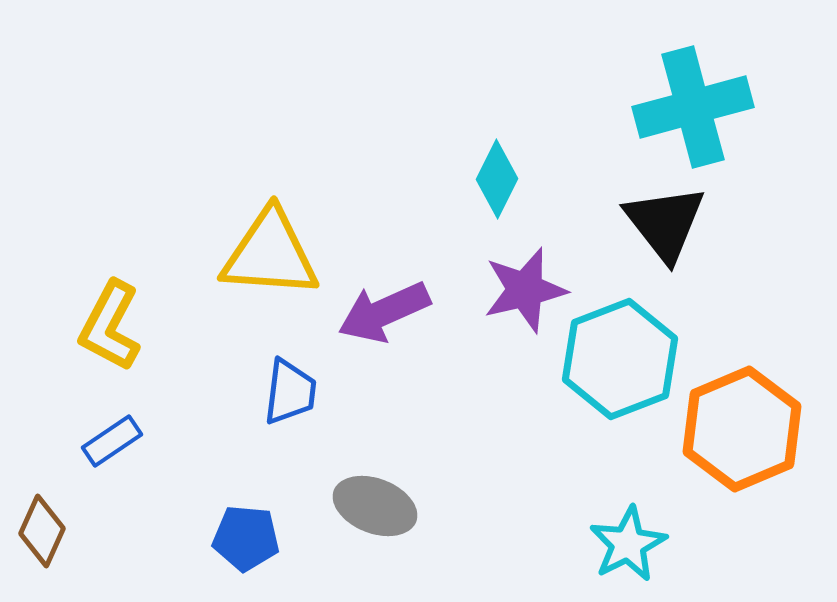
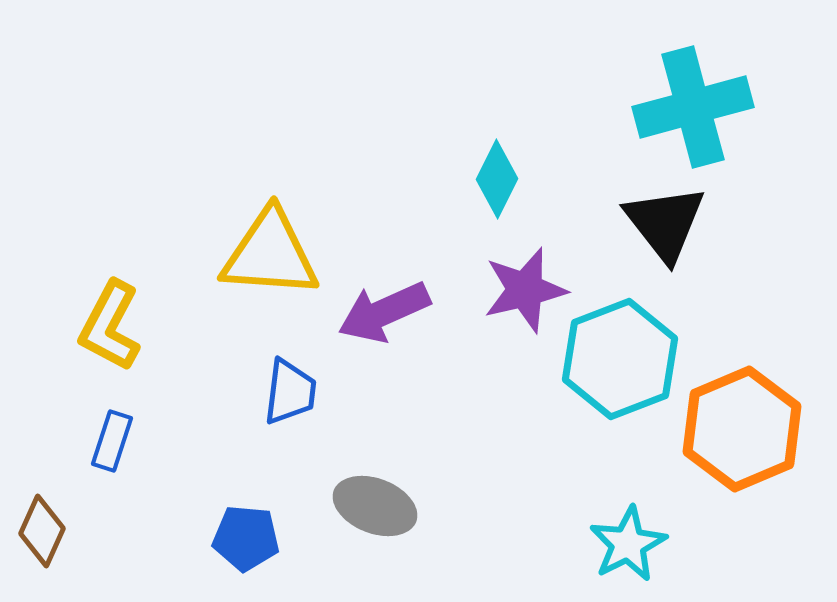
blue rectangle: rotated 38 degrees counterclockwise
